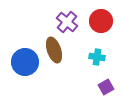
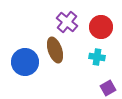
red circle: moved 6 px down
brown ellipse: moved 1 px right
purple square: moved 2 px right, 1 px down
